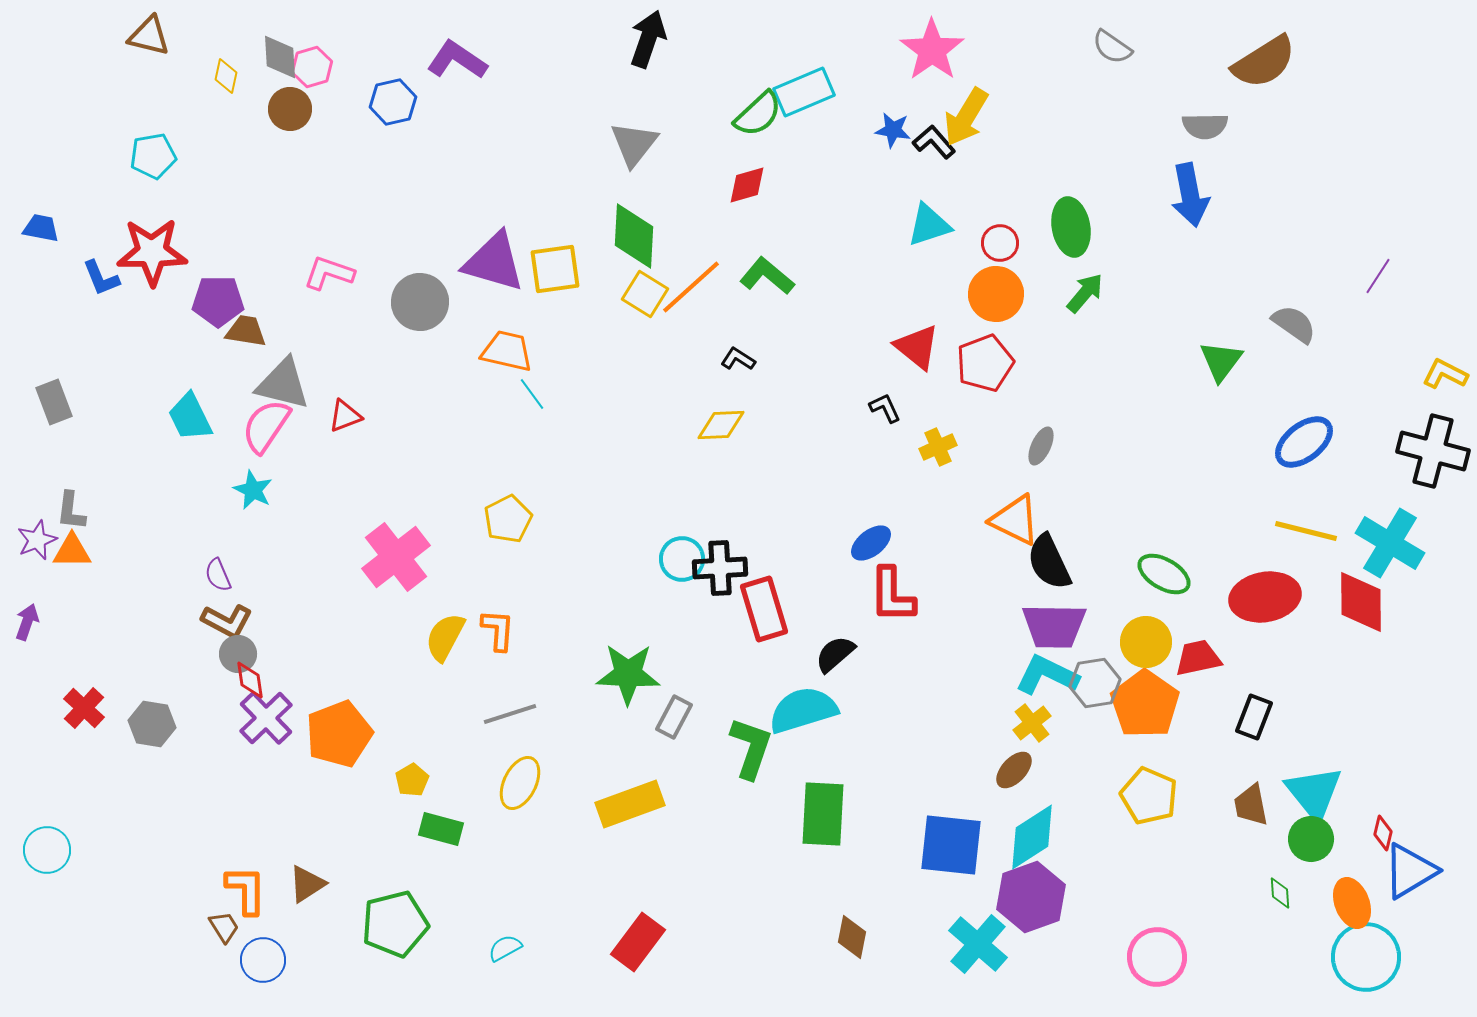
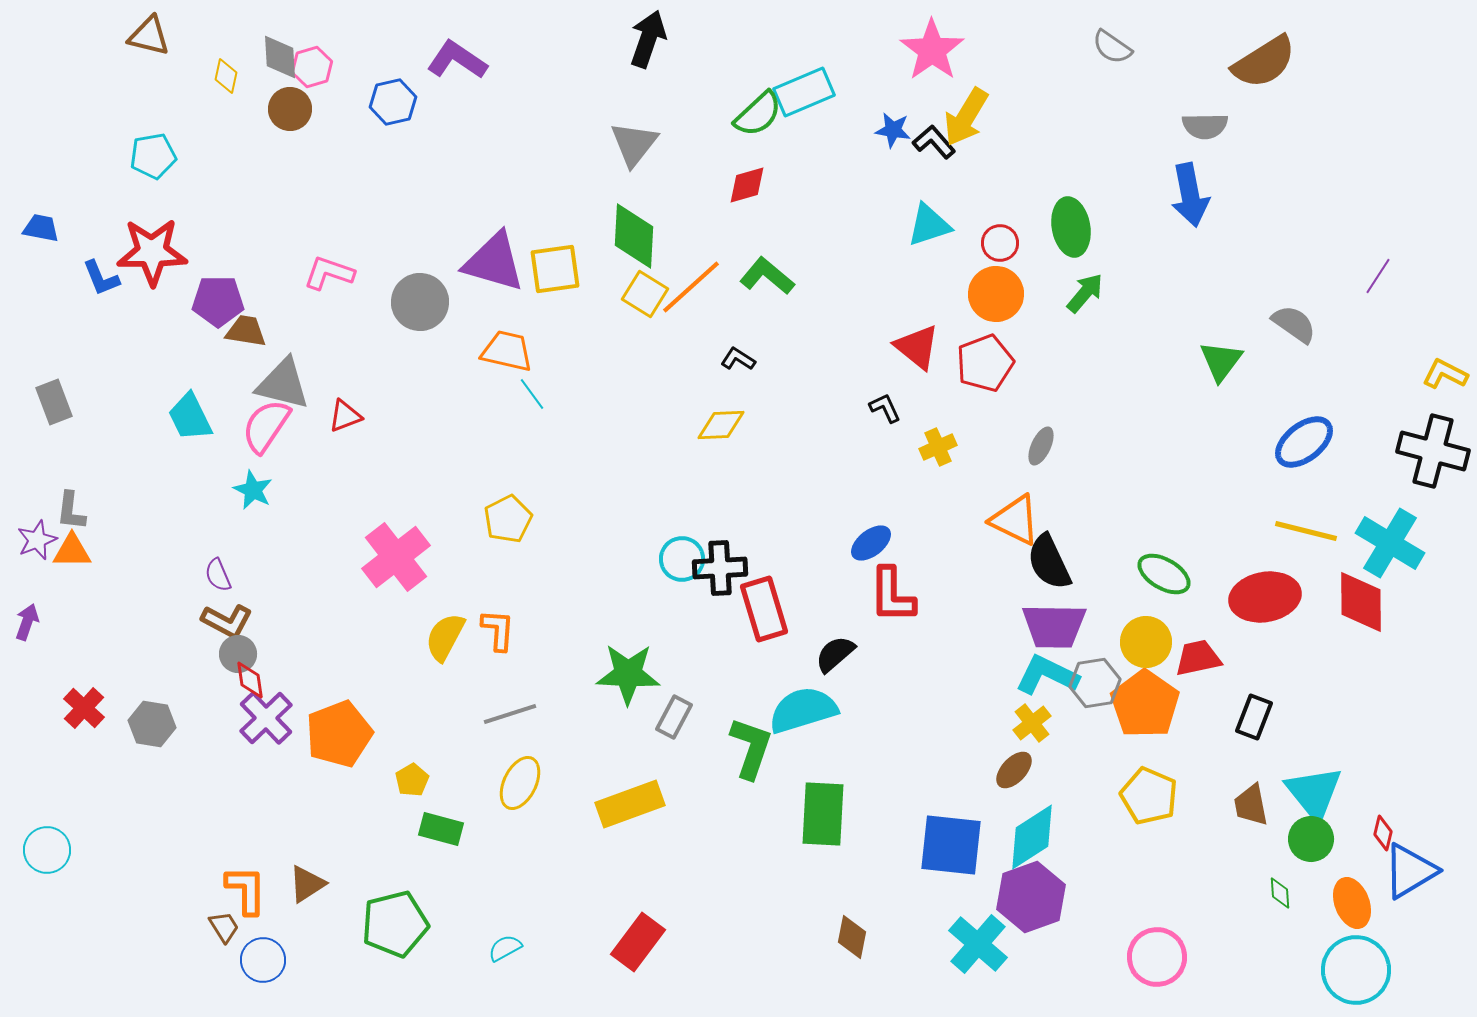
cyan circle at (1366, 957): moved 10 px left, 13 px down
